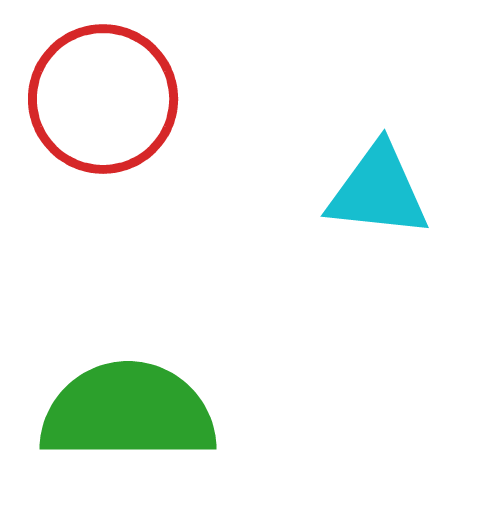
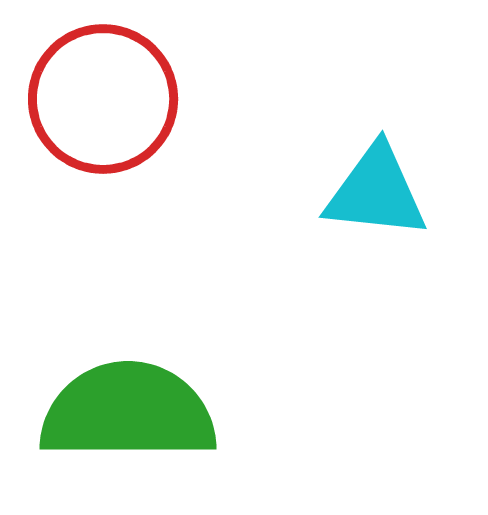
cyan triangle: moved 2 px left, 1 px down
